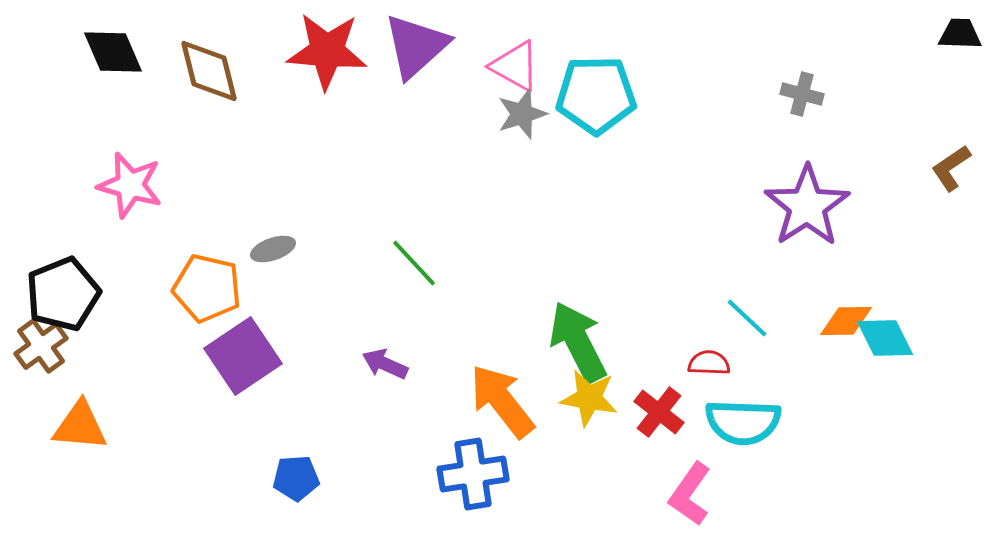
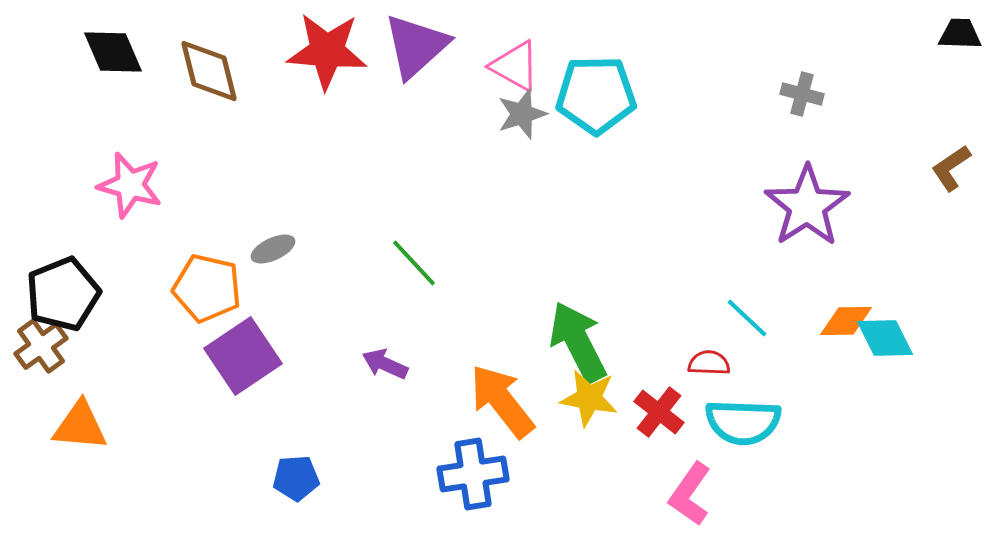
gray ellipse: rotated 6 degrees counterclockwise
